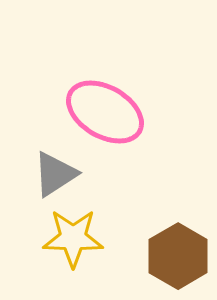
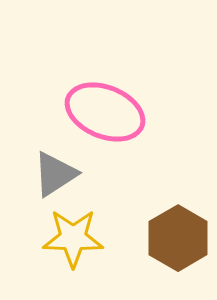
pink ellipse: rotated 8 degrees counterclockwise
brown hexagon: moved 18 px up
